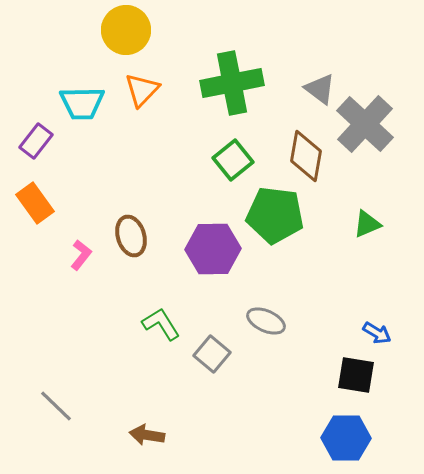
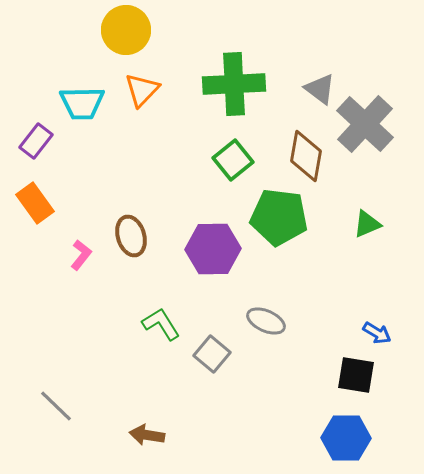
green cross: moved 2 px right, 1 px down; rotated 8 degrees clockwise
green pentagon: moved 4 px right, 2 px down
